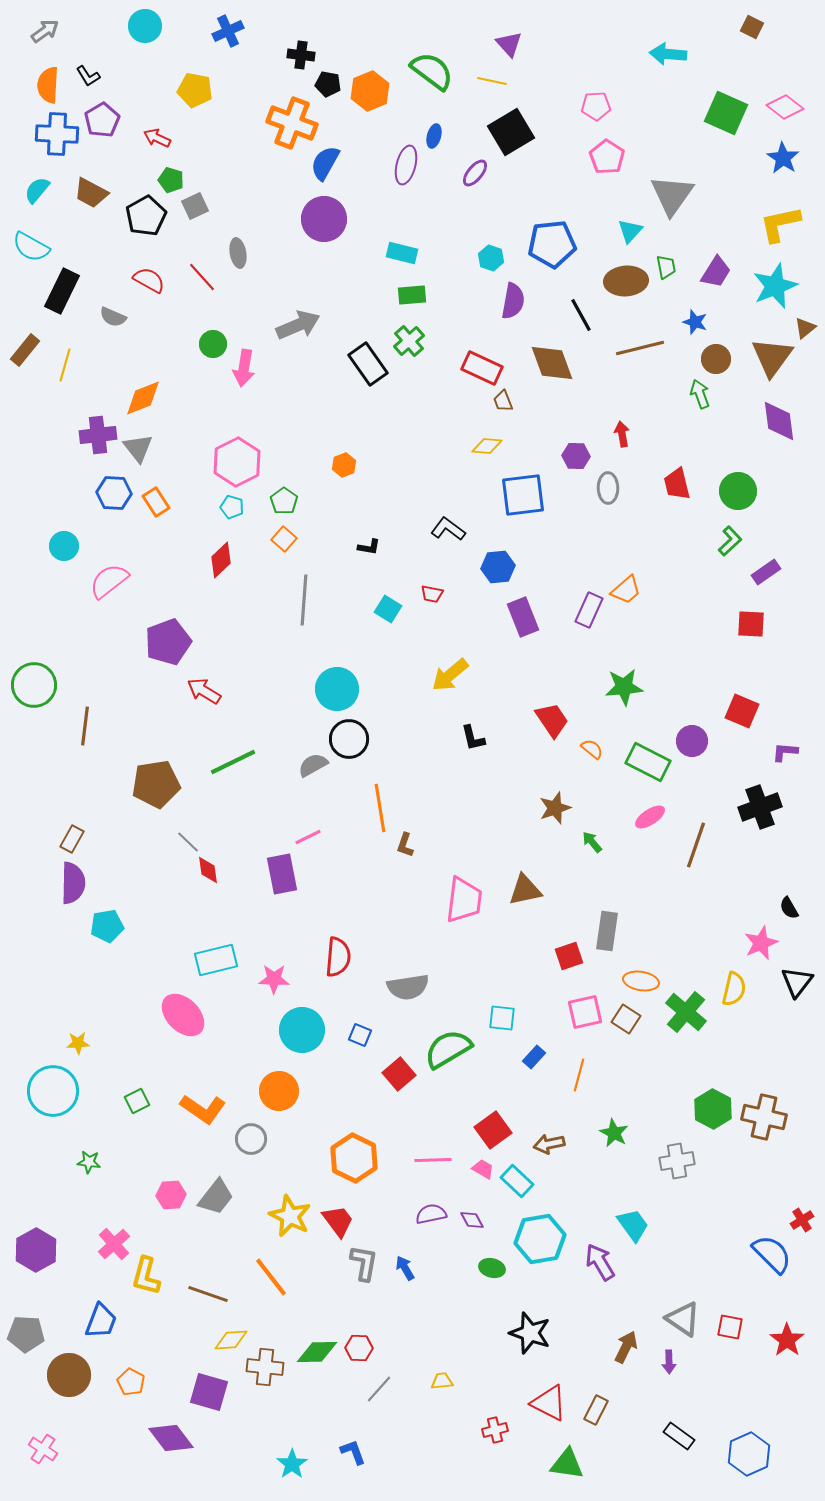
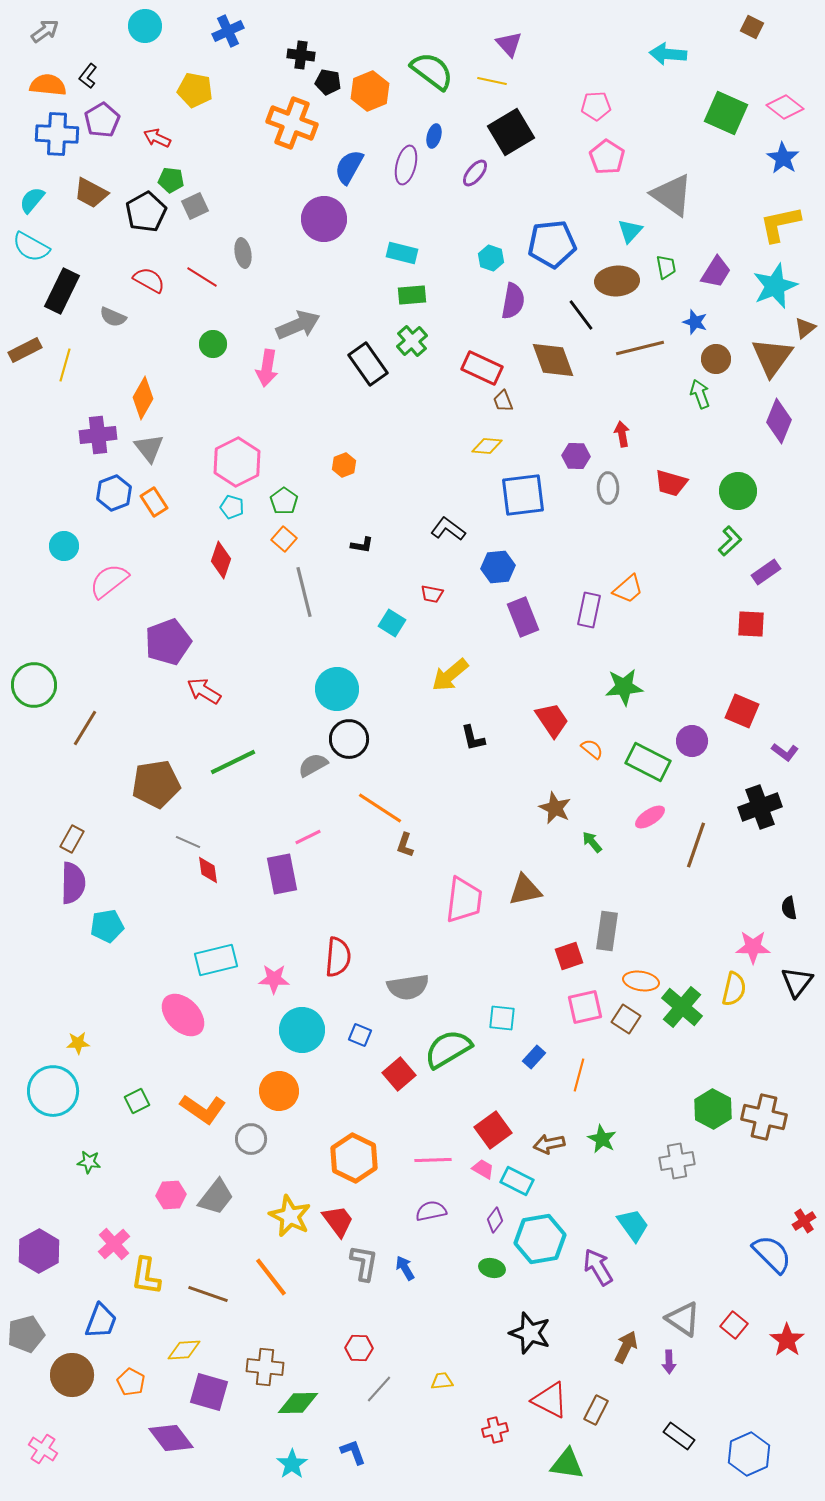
black L-shape at (88, 76): rotated 70 degrees clockwise
black pentagon at (328, 84): moved 2 px up
orange semicircle at (48, 85): rotated 93 degrees clockwise
blue semicircle at (325, 163): moved 24 px right, 4 px down
green pentagon at (171, 180): rotated 10 degrees counterclockwise
cyan semicircle at (37, 190): moved 5 px left, 10 px down
gray triangle at (672, 195): rotated 30 degrees counterclockwise
black pentagon at (146, 216): moved 4 px up
gray ellipse at (238, 253): moved 5 px right
red line at (202, 277): rotated 16 degrees counterclockwise
brown ellipse at (626, 281): moved 9 px left
black line at (581, 315): rotated 8 degrees counterclockwise
green cross at (409, 341): moved 3 px right
brown rectangle at (25, 350): rotated 24 degrees clockwise
brown diamond at (552, 363): moved 1 px right, 3 px up
pink arrow at (244, 368): moved 23 px right
orange diamond at (143, 398): rotated 39 degrees counterclockwise
purple diamond at (779, 421): rotated 30 degrees clockwise
gray triangle at (138, 448): moved 11 px right
red trapezoid at (677, 484): moved 6 px left, 1 px up; rotated 60 degrees counterclockwise
blue hexagon at (114, 493): rotated 24 degrees counterclockwise
orange rectangle at (156, 502): moved 2 px left
black L-shape at (369, 547): moved 7 px left, 2 px up
red diamond at (221, 560): rotated 27 degrees counterclockwise
orange trapezoid at (626, 590): moved 2 px right, 1 px up
gray line at (304, 600): moved 8 px up; rotated 18 degrees counterclockwise
cyan square at (388, 609): moved 4 px right, 14 px down
purple rectangle at (589, 610): rotated 12 degrees counterclockwise
brown line at (85, 726): moved 2 px down; rotated 24 degrees clockwise
purple L-shape at (785, 752): rotated 148 degrees counterclockwise
orange line at (380, 808): rotated 48 degrees counterclockwise
brown star at (555, 808): rotated 28 degrees counterclockwise
gray line at (188, 842): rotated 20 degrees counterclockwise
black semicircle at (789, 908): rotated 20 degrees clockwise
pink star at (761, 943): moved 8 px left, 4 px down; rotated 24 degrees clockwise
pink square at (585, 1012): moved 5 px up
green cross at (686, 1012): moved 4 px left, 5 px up
green star at (614, 1133): moved 12 px left, 6 px down
cyan rectangle at (517, 1181): rotated 16 degrees counterclockwise
purple semicircle at (431, 1214): moved 3 px up
purple diamond at (472, 1220): moved 23 px right; rotated 65 degrees clockwise
red cross at (802, 1220): moved 2 px right, 1 px down
purple hexagon at (36, 1250): moved 3 px right, 1 px down
purple arrow at (600, 1262): moved 2 px left, 5 px down
yellow L-shape at (146, 1276): rotated 6 degrees counterclockwise
red square at (730, 1327): moved 4 px right, 2 px up; rotated 28 degrees clockwise
gray pentagon at (26, 1334): rotated 18 degrees counterclockwise
yellow diamond at (231, 1340): moved 47 px left, 10 px down
green diamond at (317, 1352): moved 19 px left, 51 px down
brown circle at (69, 1375): moved 3 px right
red triangle at (549, 1403): moved 1 px right, 3 px up
